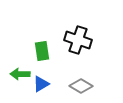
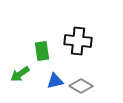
black cross: moved 1 px down; rotated 12 degrees counterclockwise
green arrow: rotated 36 degrees counterclockwise
blue triangle: moved 14 px right, 3 px up; rotated 18 degrees clockwise
